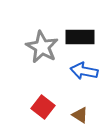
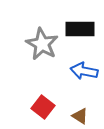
black rectangle: moved 8 px up
gray star: moved 3 px up
brown triangle: moved 1 px down
